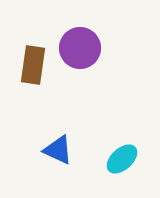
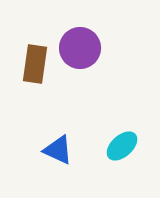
brown rectangle: moved 2 px right, 1 px up
cyan ellipse: moved 13 px up
